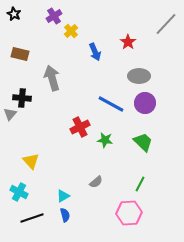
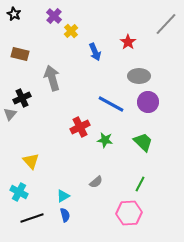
purple cross: rotated 14 degrees counterclockwise
black cross: rotated 30 degrees counterclockwise
purple circle: moved 3 px right, 1 px up
